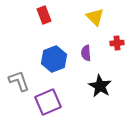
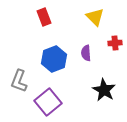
red rectangle: moved 2 px down
red cross: moved 2 px left
gray L-shape: rotated 140 degrees counterclockwise
black star: moved 4 px right, 4 px down
purple square: rotated 16 degrees counterclockwise
